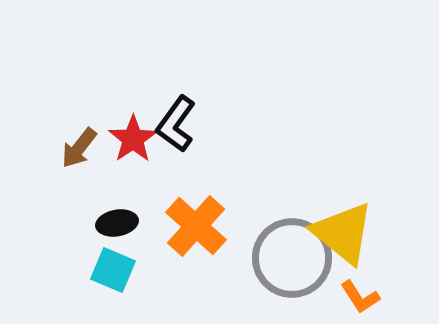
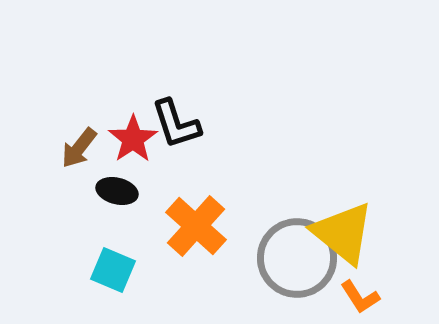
black L-shape: rotated 54 degrees counterclockwise
black ellipse: moved 32 px up; rotated 24 degrees clockwise
gray circle: moved 5 px right
